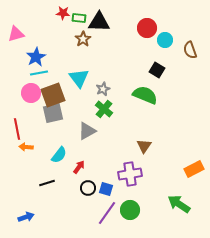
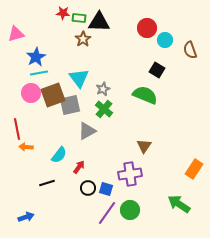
gray square: moved 17 px right, 8 px up
orange rectangle: rotated 30 degrees counterclockwise
